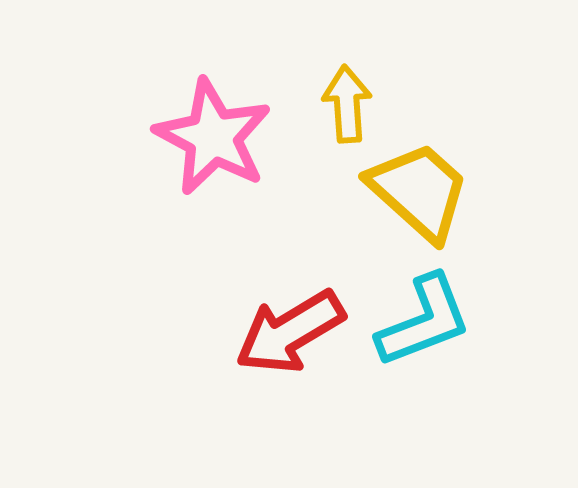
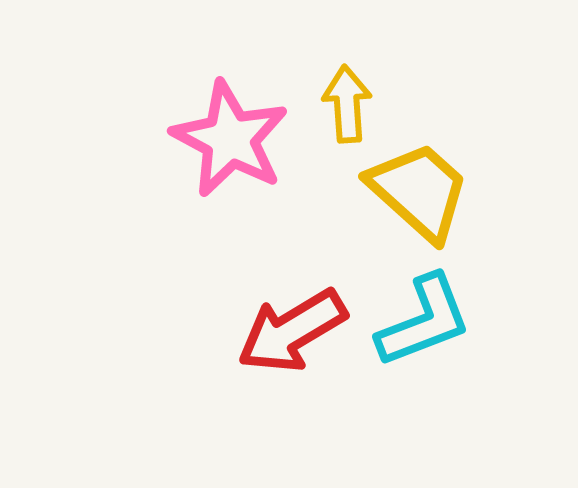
pink star: moved 17 px right, 2 px down
red arrow: moved 2 px right, 1 px up
